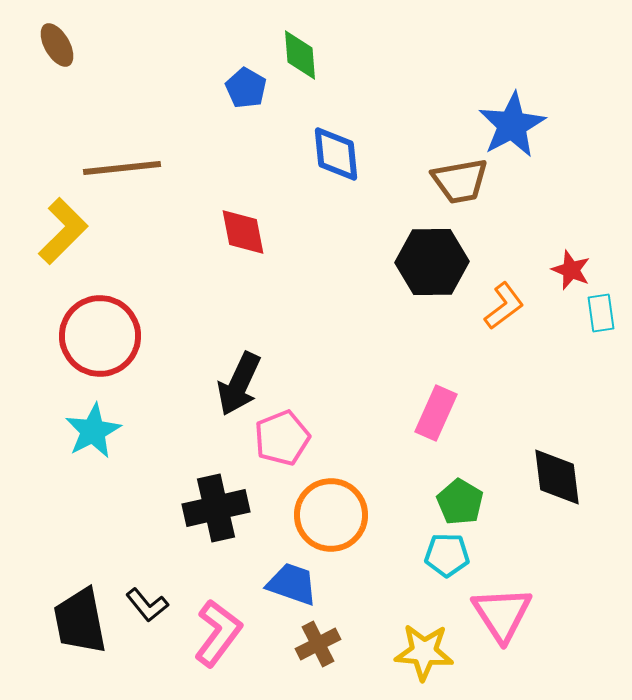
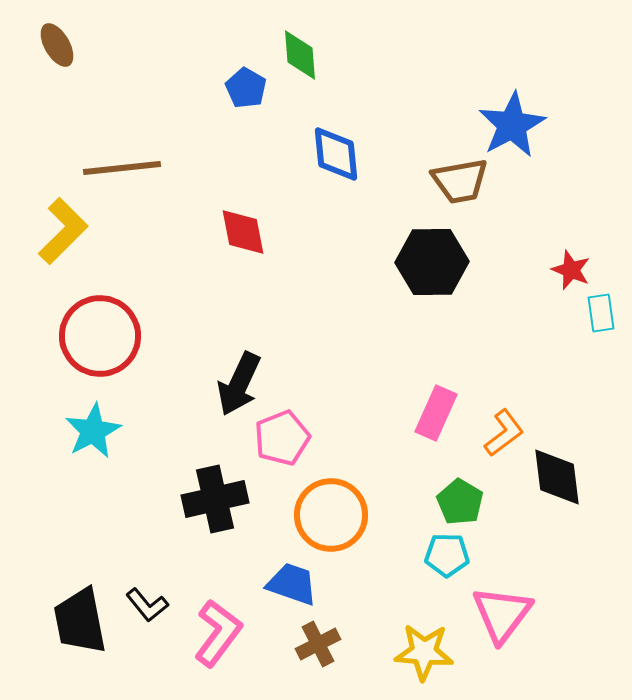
orange L-shape: moved 127 px down
black cross: moved 1 px left, 9 px up
pink triangle: rotated 10 degrees clockwise
